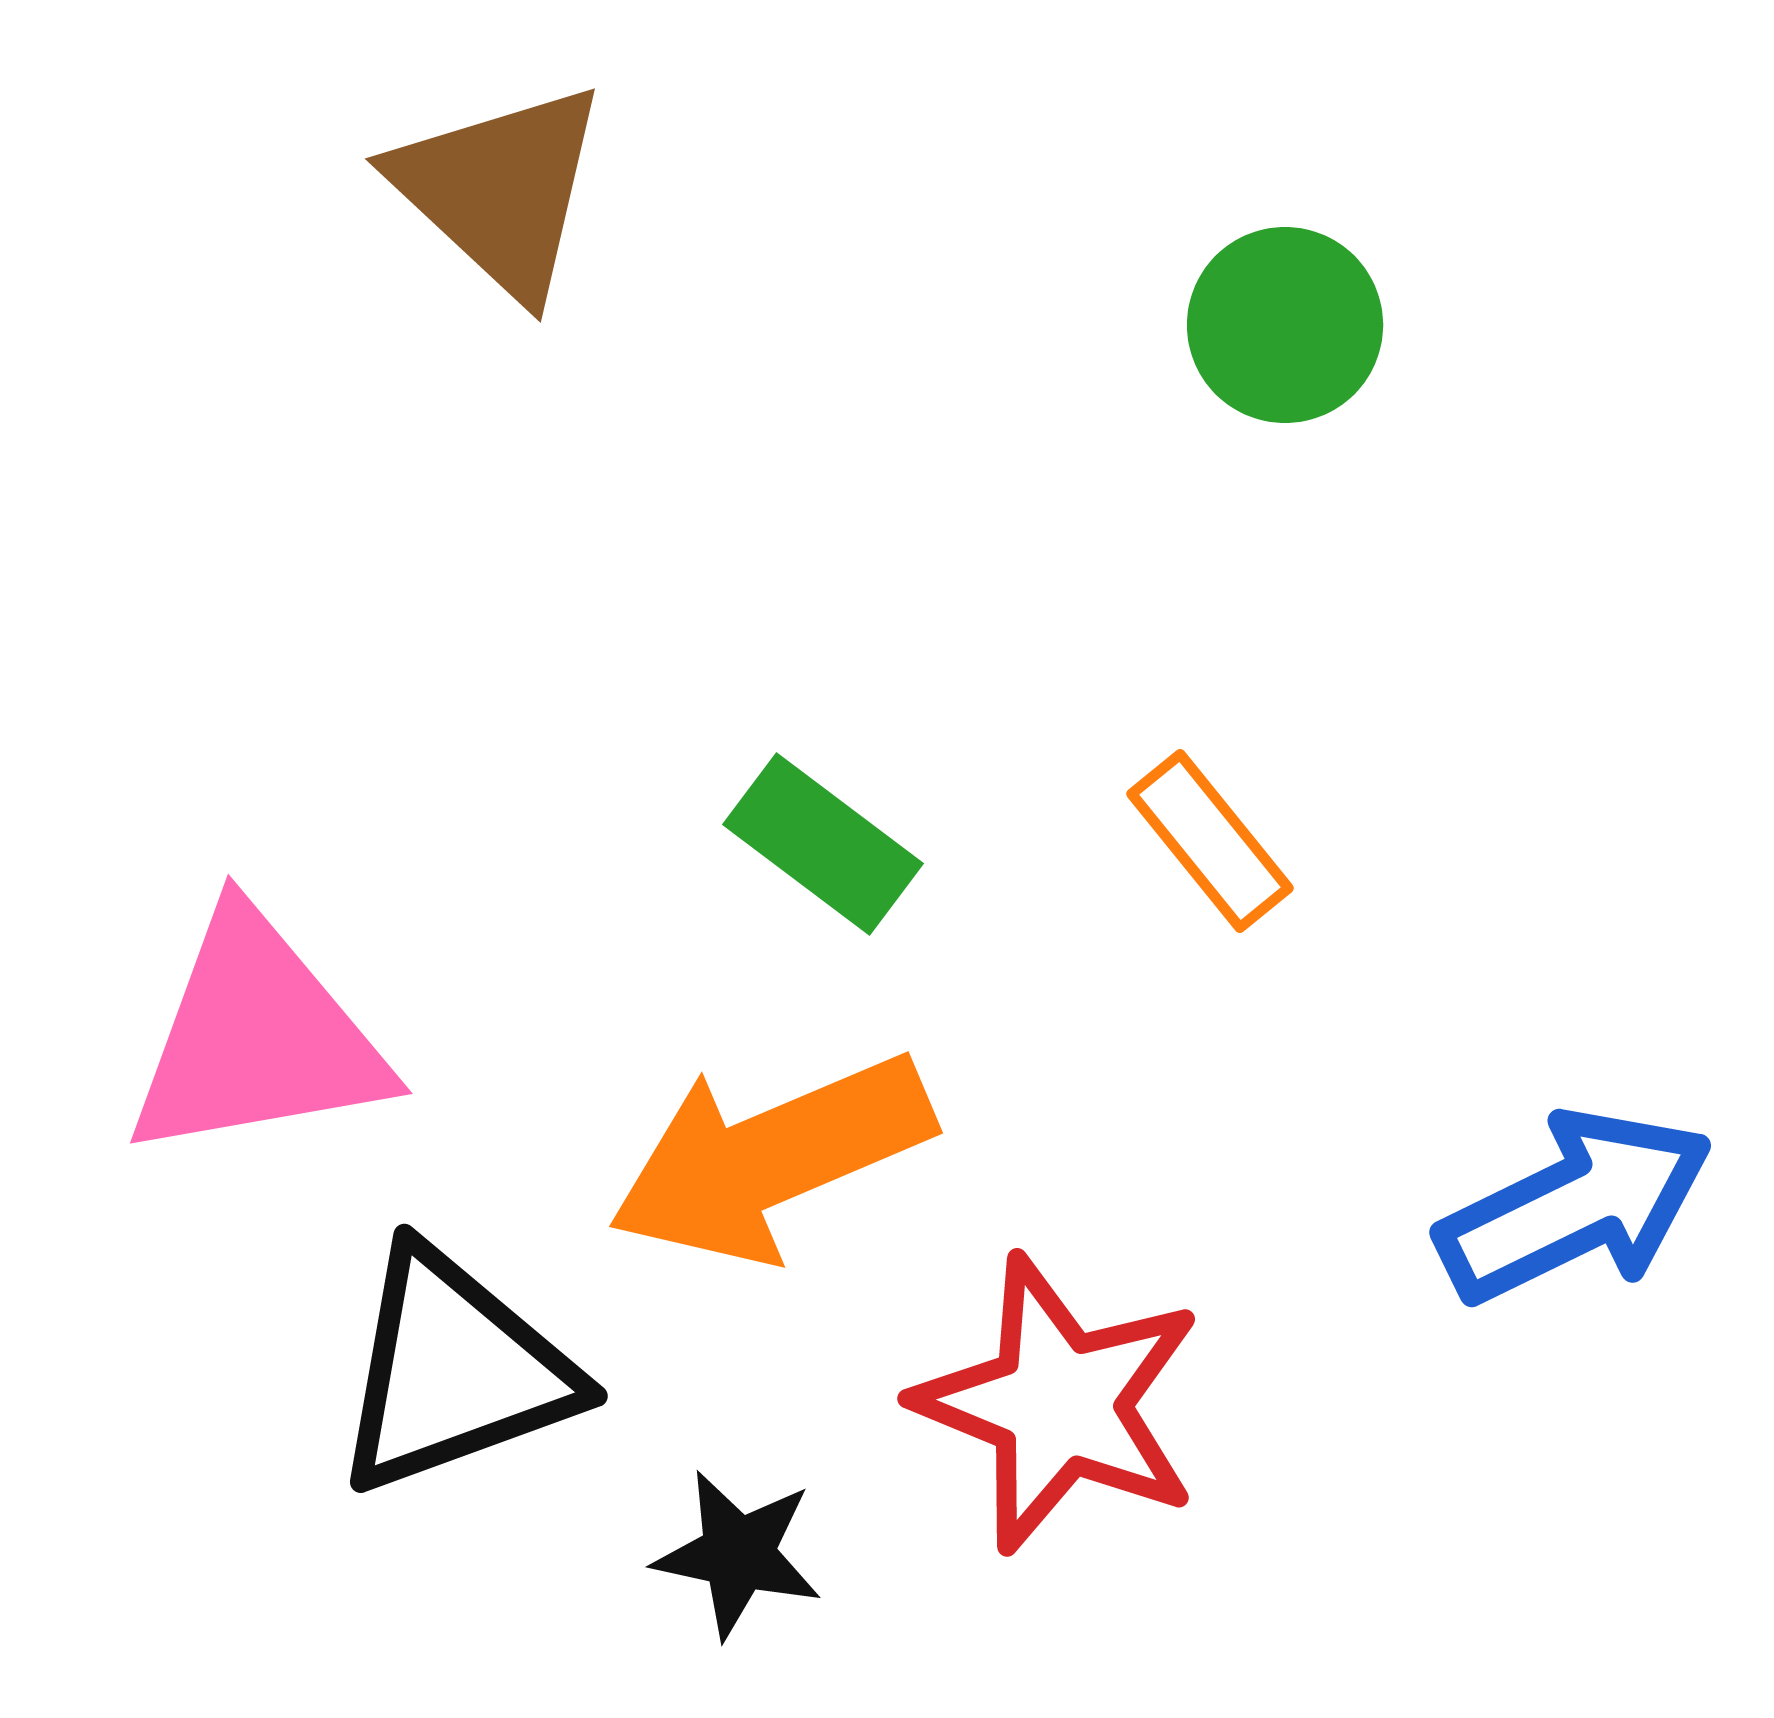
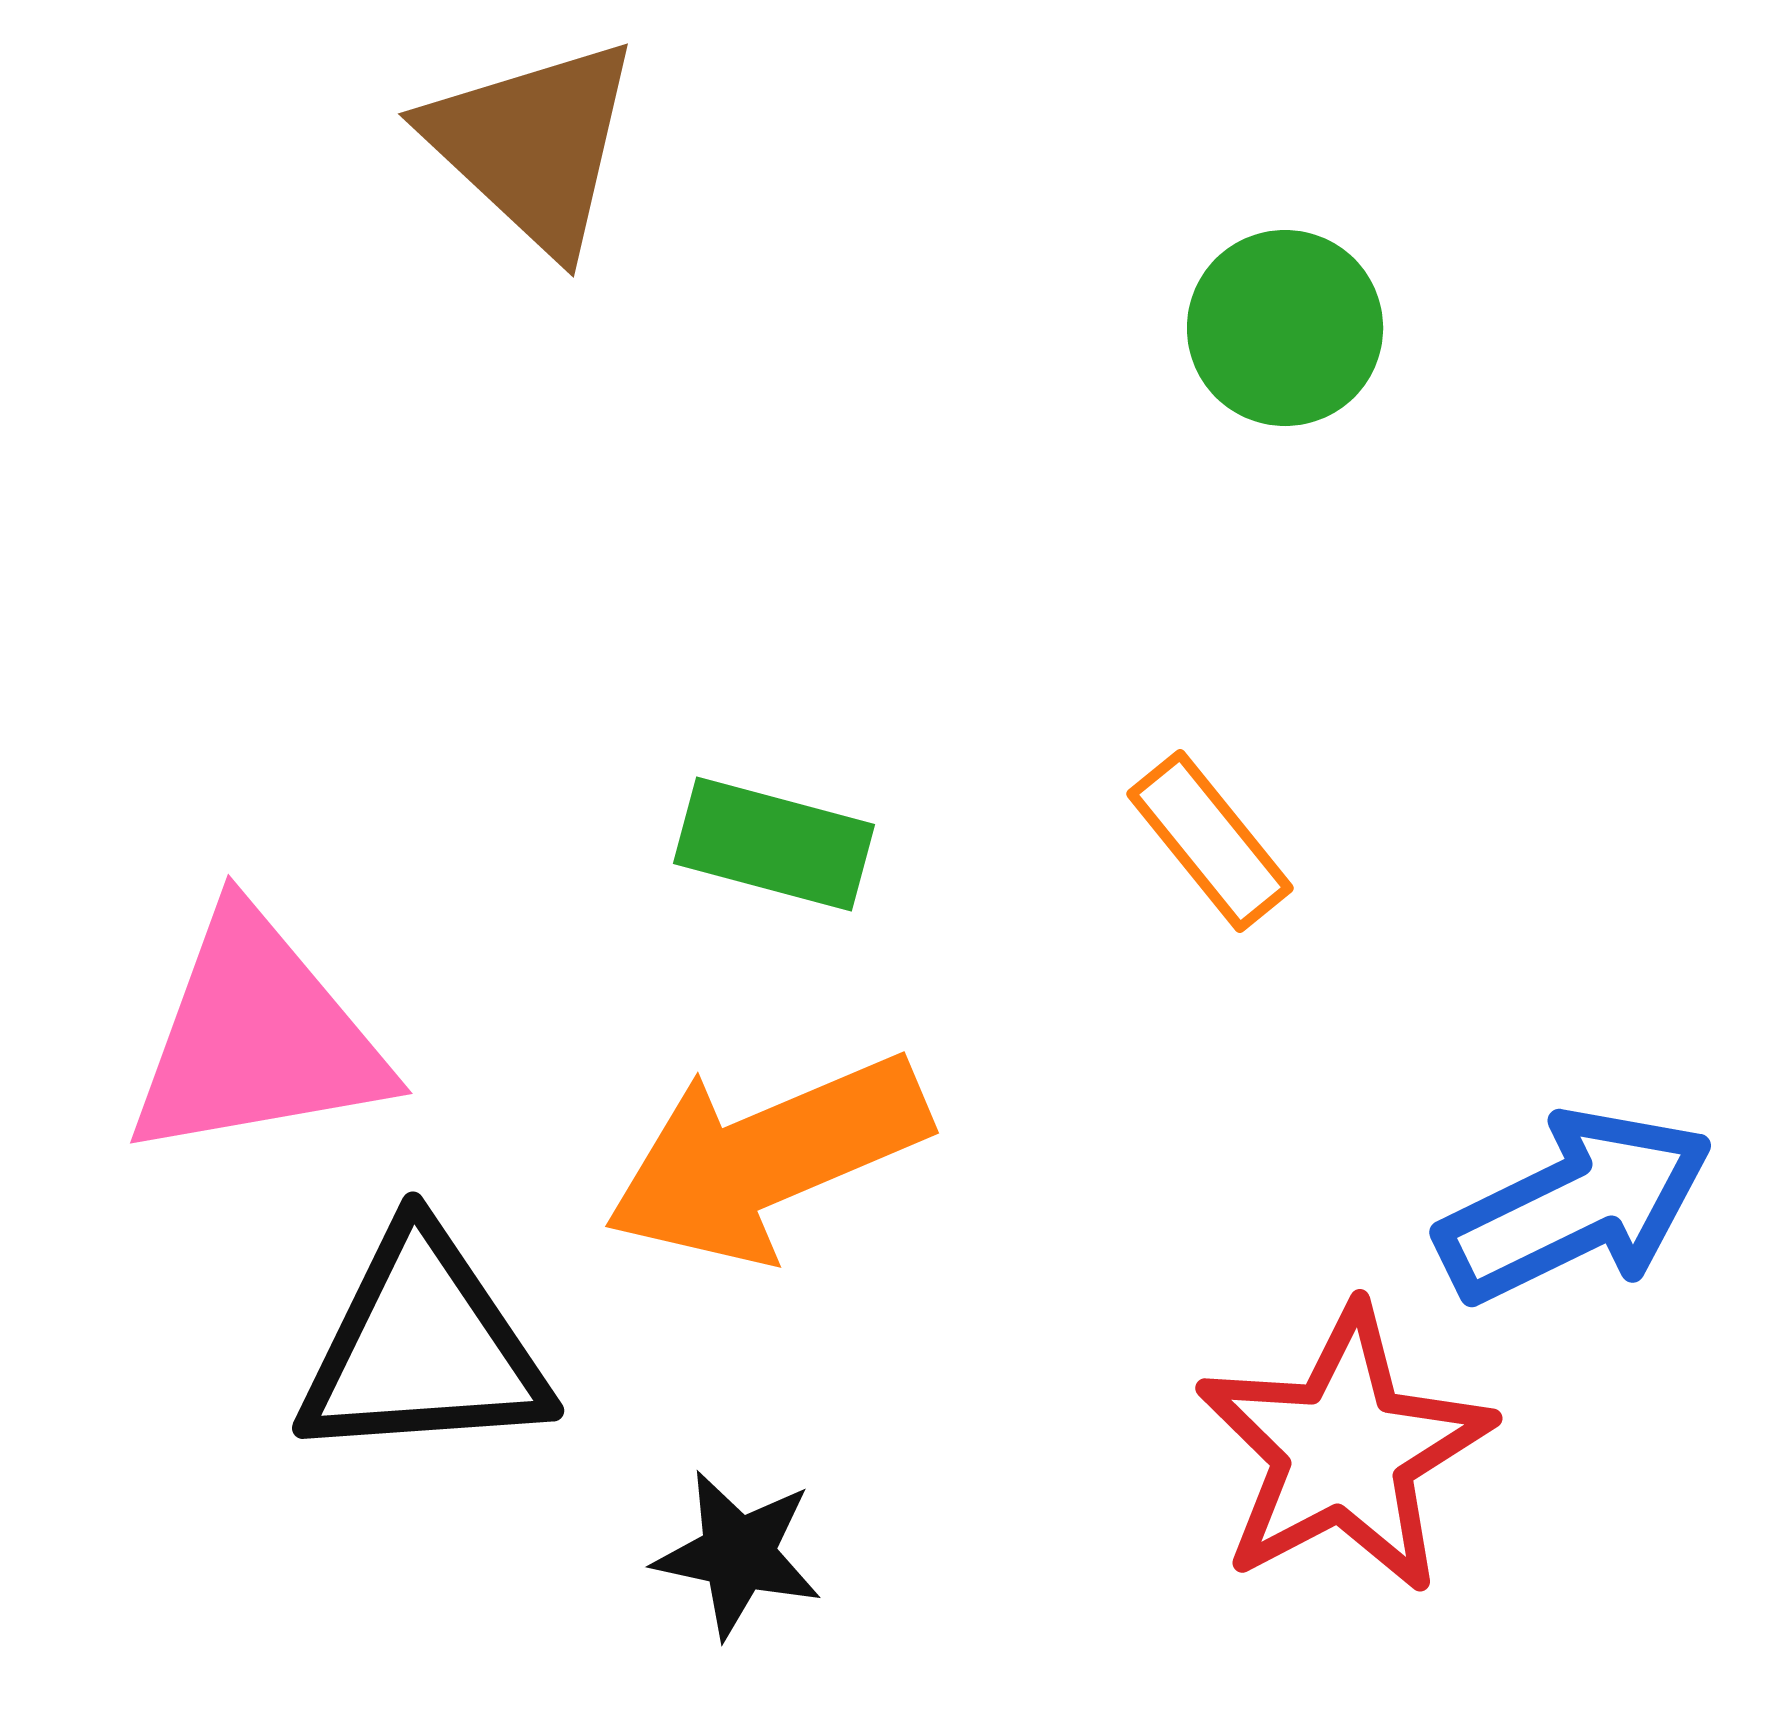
brown triangle: moved 33 px right, 45 px up
green circle: moved 3 px down
green rectangle: moved 49 px left; rotated 22 degrees counterclockwise
orange arrow: moved 4 px left
black triangle: moved 31 px left, 24 px up; rotated 16 degrees clockwise
red star: moved 285 px right, 46 px down; rotated 22 degrees clockwise
